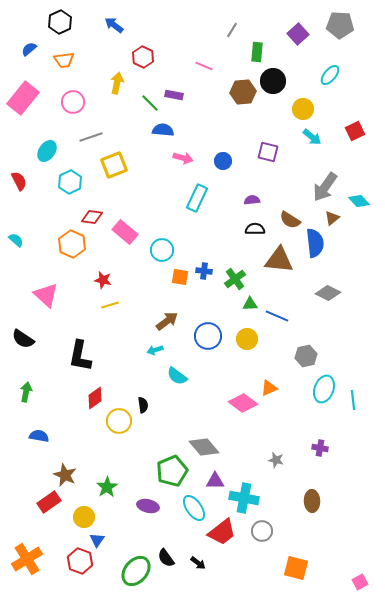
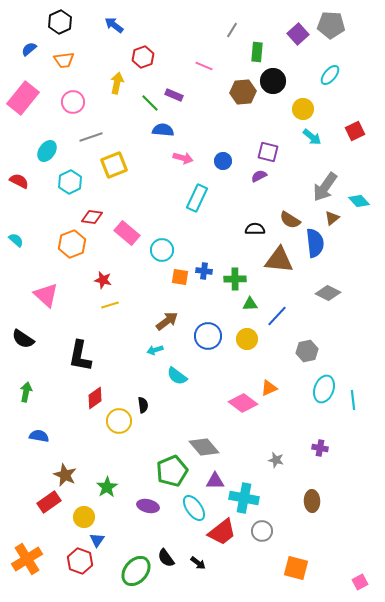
gray pentagon at (340, 25): moved 9 px left
red hexagon at (143, 57): rotated 15 degrees clockwise
purple rectangle at (174, 95): rotated 12 degrees clockwise
red semicircle at (19, 181): rotated 36 degrees counterclockwise
purple semicircle at (252, 200): moved 7 px right, 24 px up; rotated 21 degrees counterclockwise
pink rectangle at (125, 232): moved 2 px right, 1 px down
orange hexagon at (72, 244): rotated 16 degrees clockwise
green cross at (235, 279): rotated 35 degrees clockwise
blue line at (277, 316): rotated 70 degrees counterclockwise
gray hexagon at (306, 356): moved 1 px right, 5 px up
